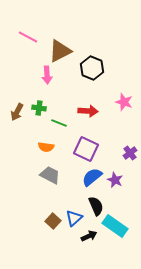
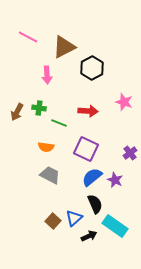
brown triangle: moved 4 px right, 4 px up
black hexagon: rotated 10 degrees clockwise
black semicircle: moved 1 px left, 2 px up
